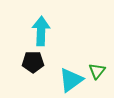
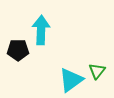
cyan arrow: moved 1 px up
black pentagon: moved 15 px left, 12 px up
